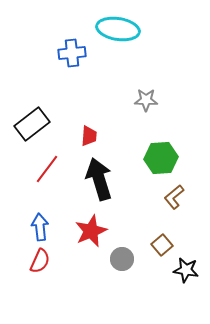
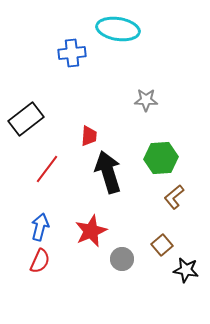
black rectangle: moved 6 px left, 5 px up
black arrow: moved 9 px right, 7 px up
blue arrow: rotated 20 degrees clockwise
